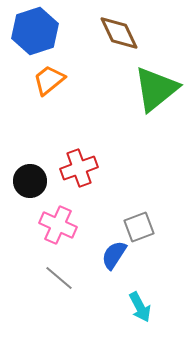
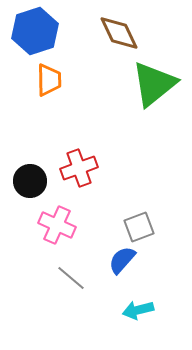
orange trapezoid: rotated 128 degrees clockwise
green triangle: moved 2 px left, 5 px up
pink cross: moved 1 px left
blue semicircle: moved 8 px right, 5 px down; rotated 8 degrees clockwise
gray line: moved 12 px right
cyan arrow: moved 2 px left, 3 px down; rotated 104 degrees clockwise
